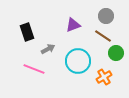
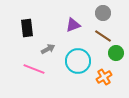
gray circle: moved 3 px left, 3 px up
black rectangle: moved 4 px up; rotated 12 degrees clockwise
